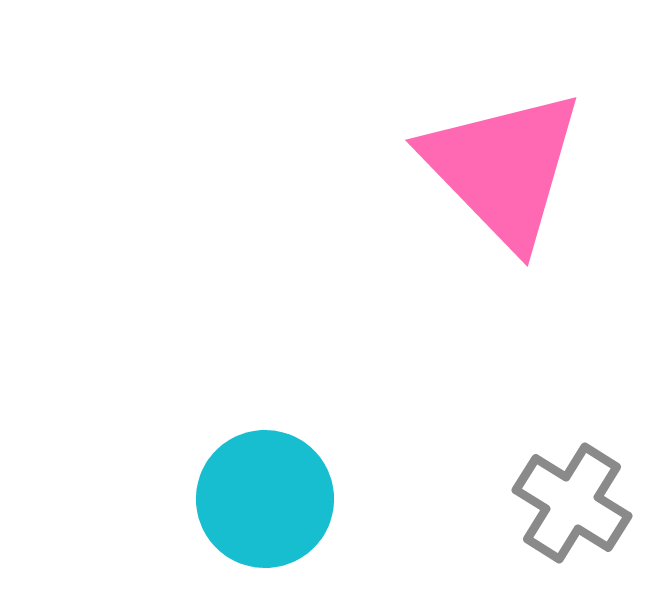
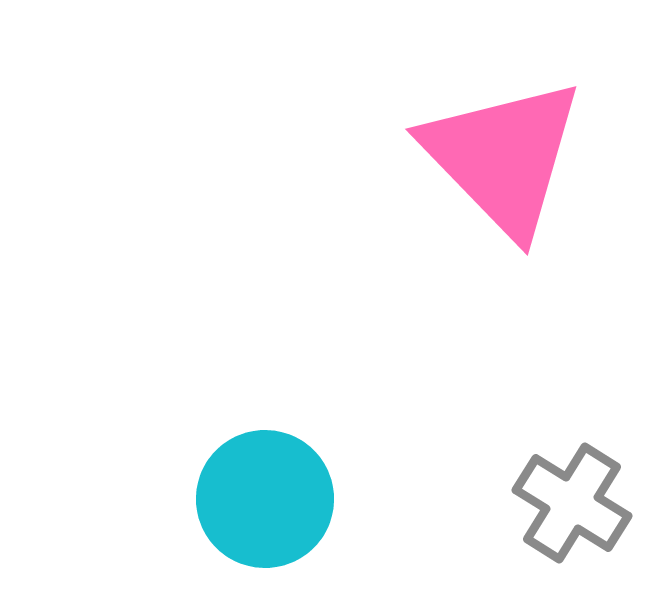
pink triangle: moved 11 px up
